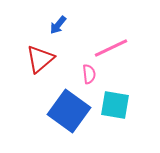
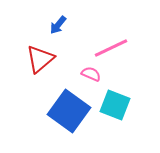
pink semicircle: moved 2 px right; rotated 60 degrees counterclockwise
cyan square: rotated 12 degrees clockwise
